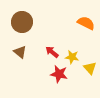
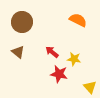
orange semicircle: moved 8 px left, 3 px up
brown triangle: moved 2 px left
yellow star: moved 2 px right, 2 px down
yellow triangle: moved 19 px down
